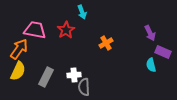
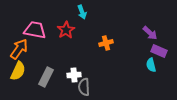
purple arrow: rotated 21 degrees counterclockwise
orange cross: rotated 16 degrees clockwise
purple rectangle: moved 4 px left, 1 px up
